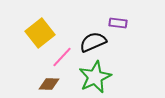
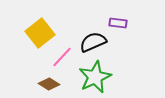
brown diamond: rotated 30 degrees clockwise
